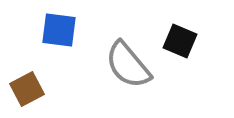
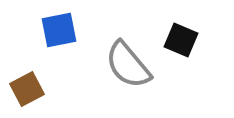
blue square: rotated 18 degrees counterclockwise
black square: moved 1 px right, 1 px up
